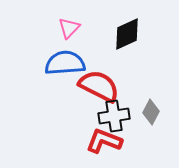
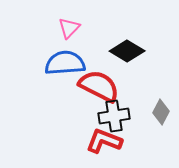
black diamond: moved 17 px down; rotated 56 degrees clockwise
gray diamond: moved 10 px right
